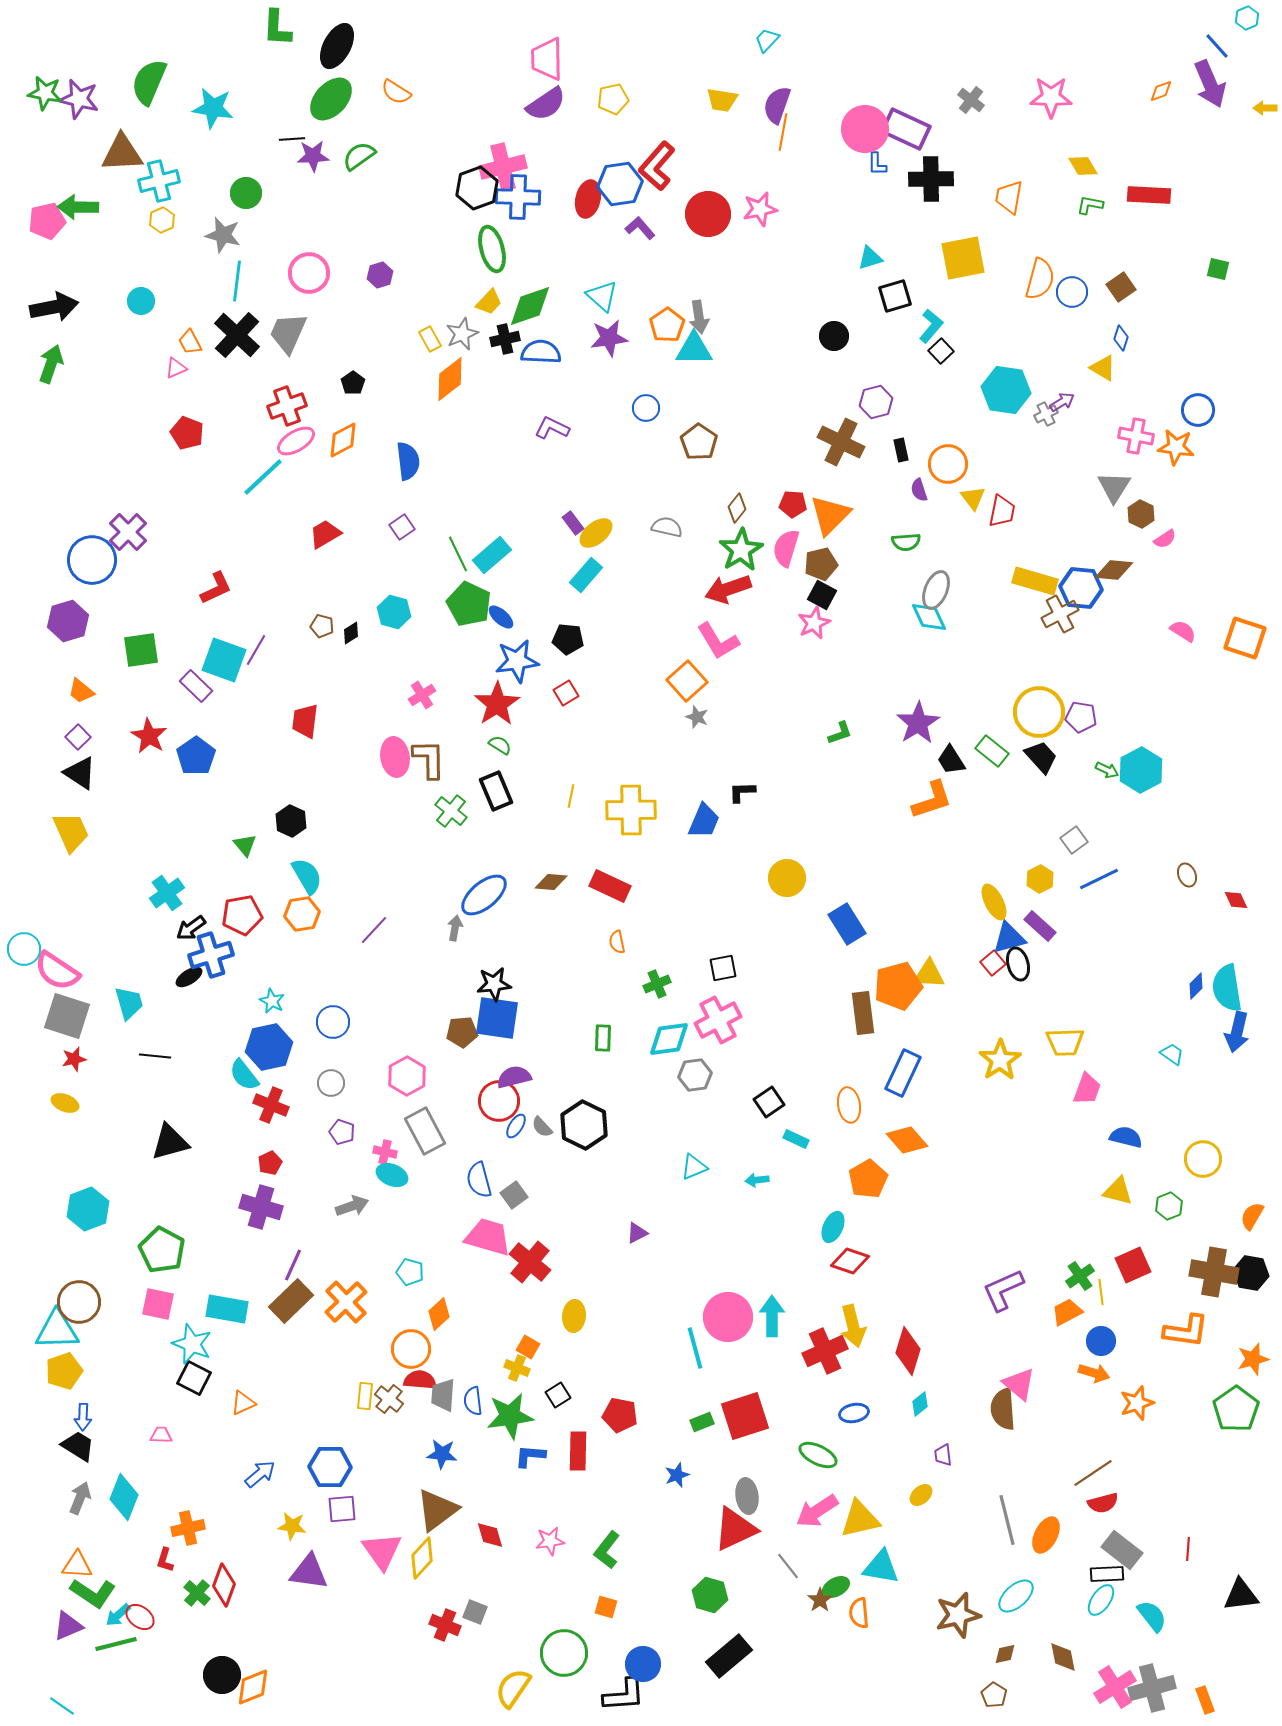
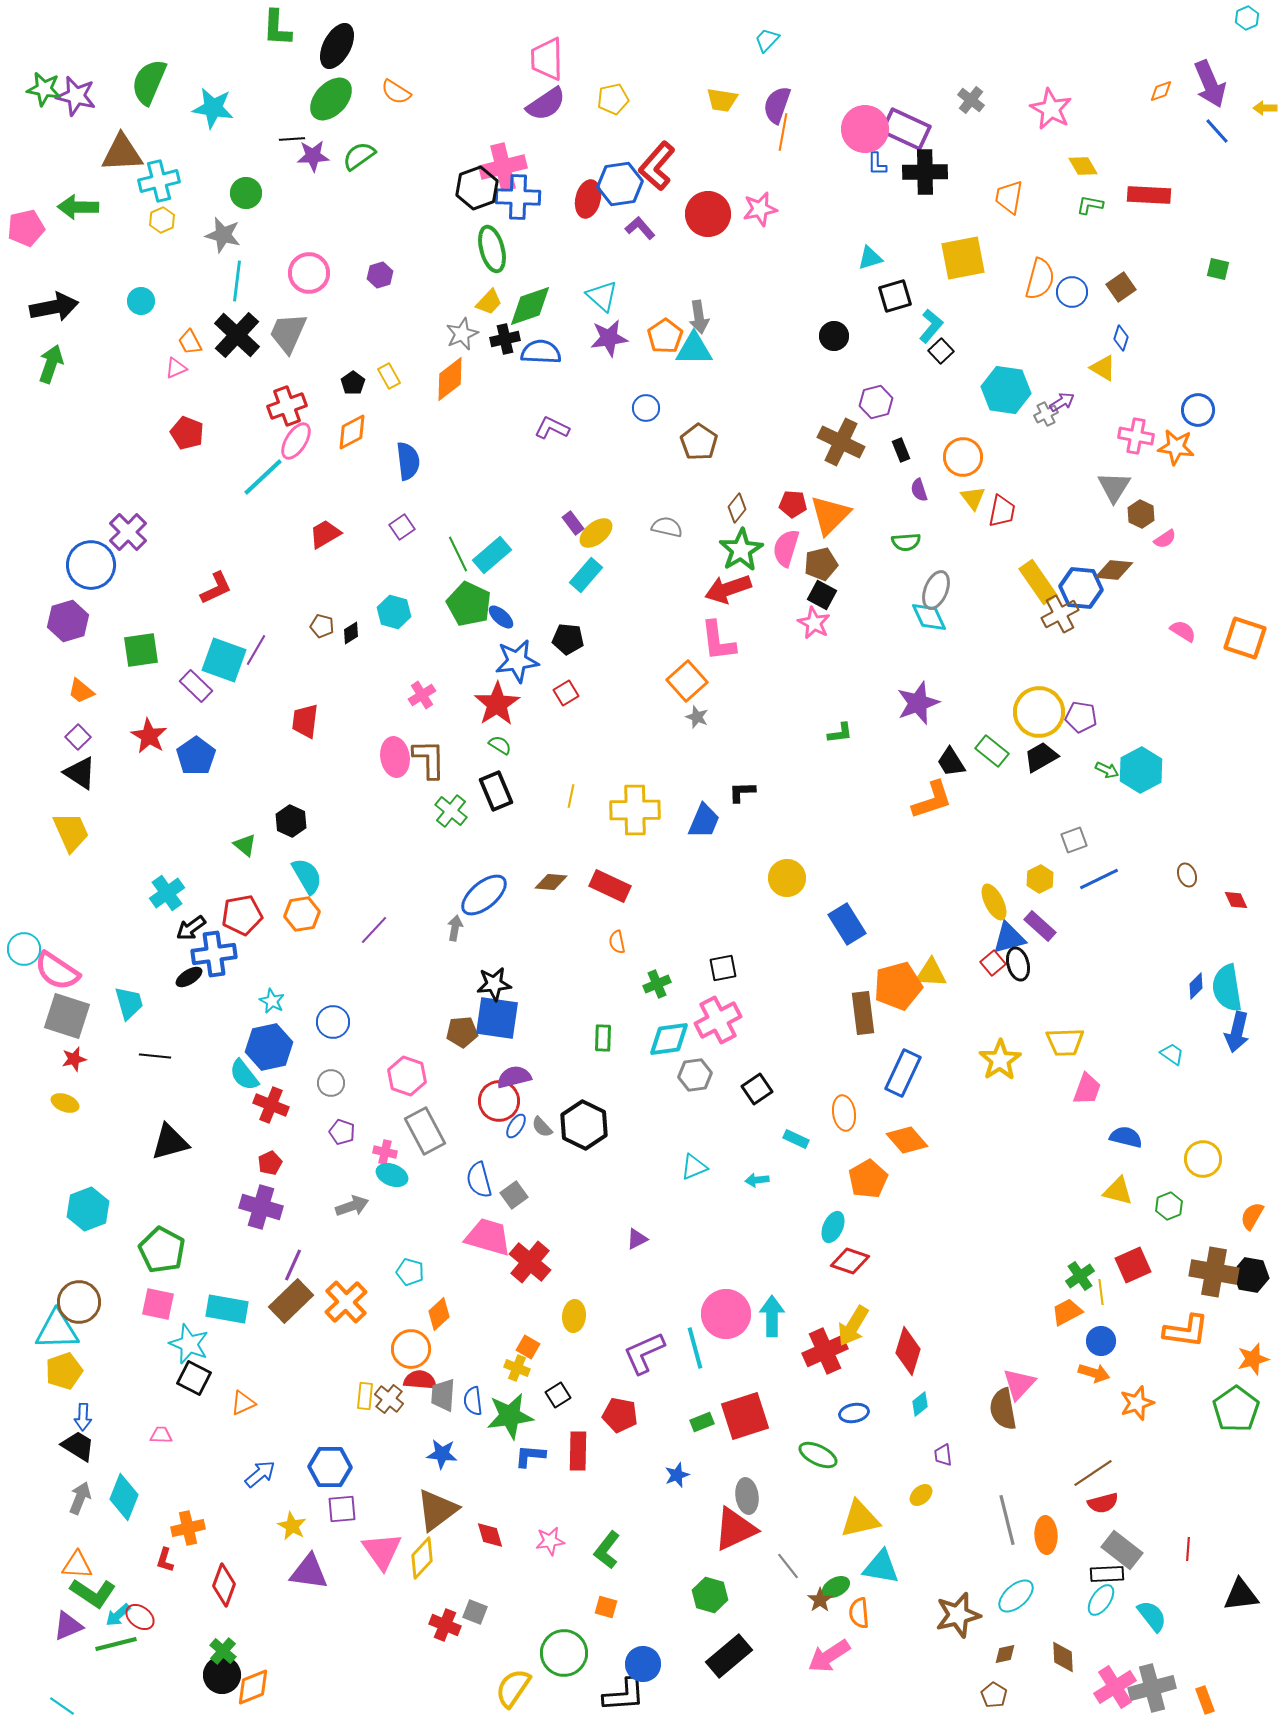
blue line at (1217, 46): moved 85 px down
green star at (45, 93): moved 1 px left, 4 px up
pink star at (1051, 97): moved 12 px down; rotated 27 degrees clockwise
purple star at (79, 99): moved 3 px left, 3 px up
black cross at (931, 179): moved 6 px left, 7 px up
pink pentagon at (47, 221): moved 21 px left, 7 px down
orange pentagon at (667, 325): moved 2 px left, 11 px down
yellow rectangle at (430, 339): moved 41 px left, 37 px down
orange diamond at (343, 440): moved 9 px right, 8 px up
pink ellipse at (296, 441): rotated 27 degrees counterclockwise
black rectangle at (901, 450): rotated 10 degrees counterclockwise
orange circle at (948, 464): moved 15 px right, 7 px up
blue circle at (92, 560): moved 1 px left, 5 px down
yellow rectangle at (1035, 581): moved 3 px right, 1 px down; rotated 39 degrees clockwise
pink star at (814, 623): rotated 20 degrees counterclockwise
pink L-shape at (718, 641): rotated 24 degrees clockwise
purple star at (918, 723): moved 20 px up; rotated 12 degrees clockwise
green L-shape at (840, 733): rotated 12 degrees clockwise
black trapezoid at (1041, 757): rotated 78 degrees counterclockwise
black trapezoid at (951, 760): moved 2 px down
yellow cross at (631, 810): moved 4 px right
gray square at (1074, 840): rotated 16 degrees clockwise
green triangle at (245, 845): rotated 10 degrees counterclockwise
blue cross at (211, 955): moved 3 px right, 1 px up; rotated 9 degrees clockwise
yellow triangle at (929, 974): moved 2 px right, 1 px up
pink hexagon at (407, 1076): rotated 12 degrees counterclockwise
black square at (769, 1102): moved 12 px left, 13 px up
orange ellipse at (849, 1105): moved 5 px left, 8 px down
purple triangle at (637, 1233): moved 6 px down
black hexagon at (1251, 1273): moved 2 px down
purple L-shape at (1003, 1290): moved 359 px left, 63 px down
pink circle at (728, 1317): moved 2 px left, 3 px up
yellow arrow at (853, 1326): rotated 45 degrees clockwise
cyan star at (192, 1344): moved 3 px left
pink triangle at (1019, 1384): rotated 33 degrees clockwise
brown semicircle at (1003, 1409): rotated 6 degrees counterclockwise
pink arrow at (817, 1511): moved 12 px right, 145 px down
yellow star at (292, 1526): rotated 20 degrees clockwise
orange ellipse at (1046, 1535): rotated 30 degrees counterclockwise
green cross at (197, 1593): moved 26 px right, 58 px down
brown diamond at (1063, 1657): rotated 8 degrees clockwise
